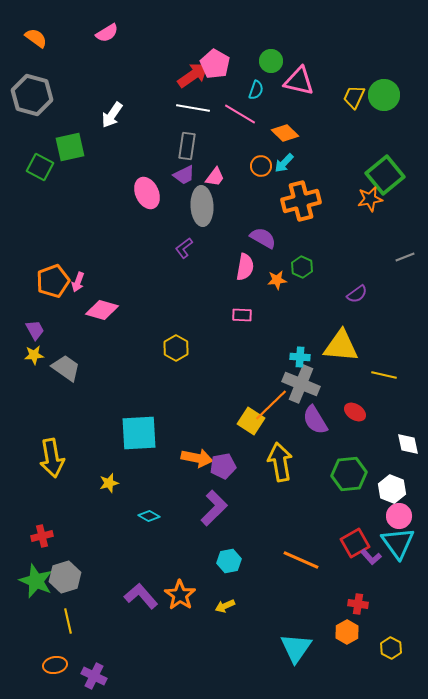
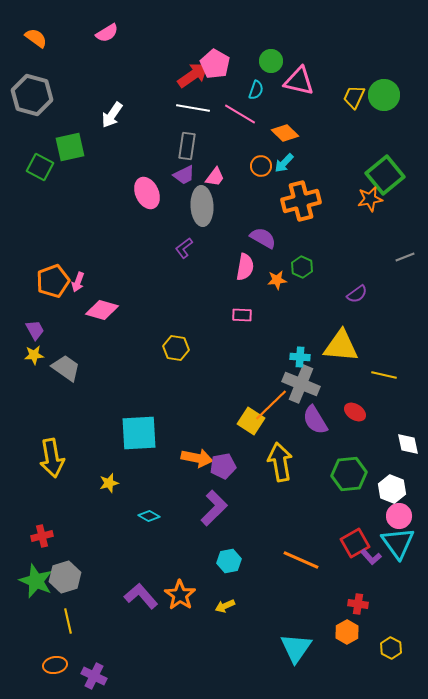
yellow hexagon at (176, 348): rotated 20 degrees counterclockwise
